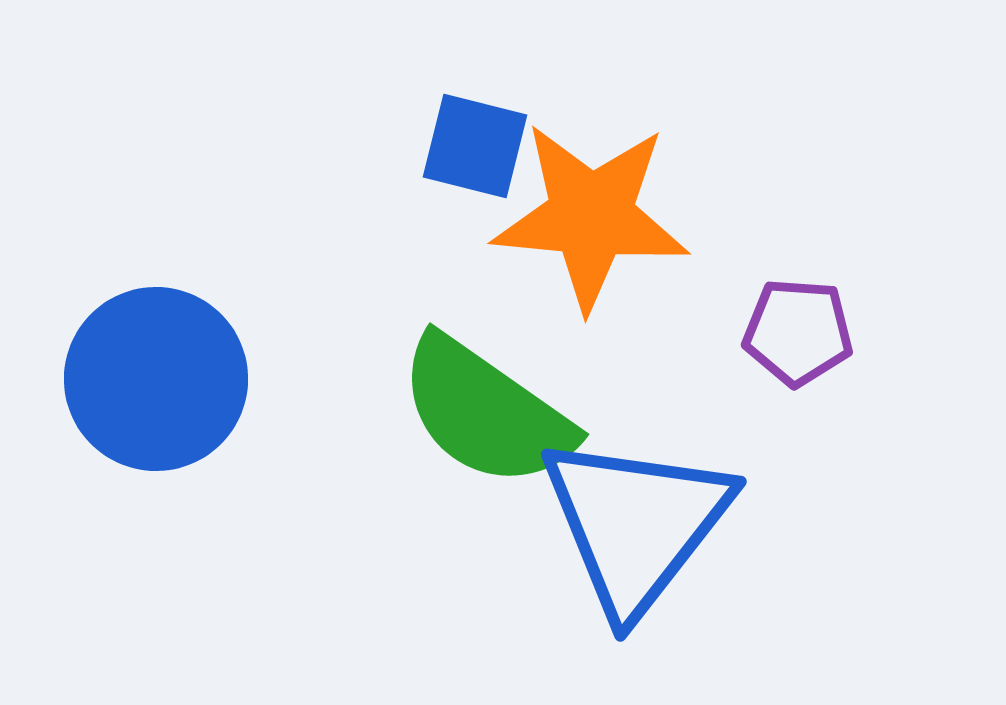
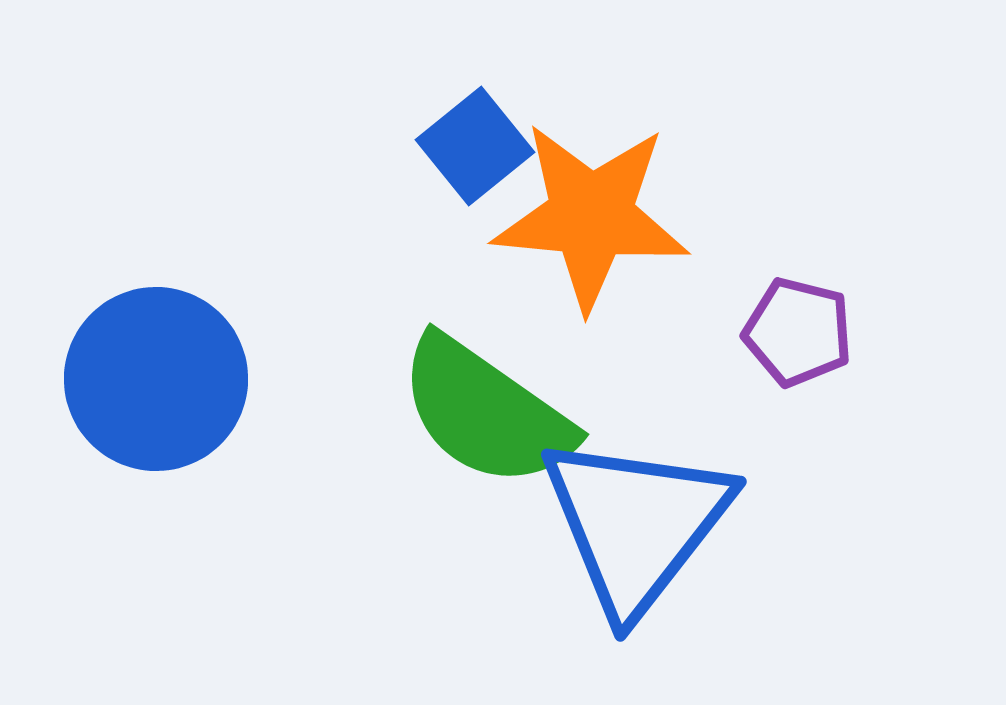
blue square: rotated 37 degrees clockwise
purple pentagon: rotated 10 degrees clockwise
